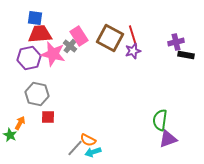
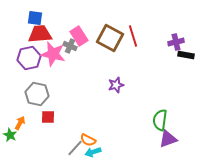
gray cross: rotated 16 degrees counterclockwise
purple star: moved 17 px left, 34 px down
